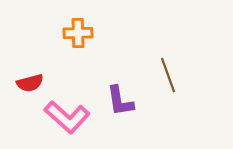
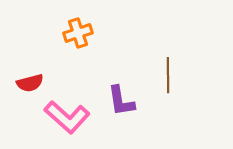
orange cross: rotated 16 degrees counterclockwise
brown line: rotated 20 degrees clockwise
purple L-shape: moved 1 px right
